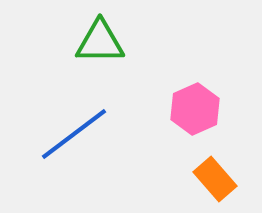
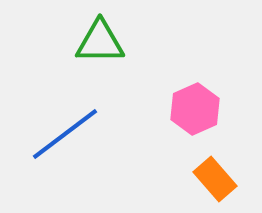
blue line: moved 9 px left
